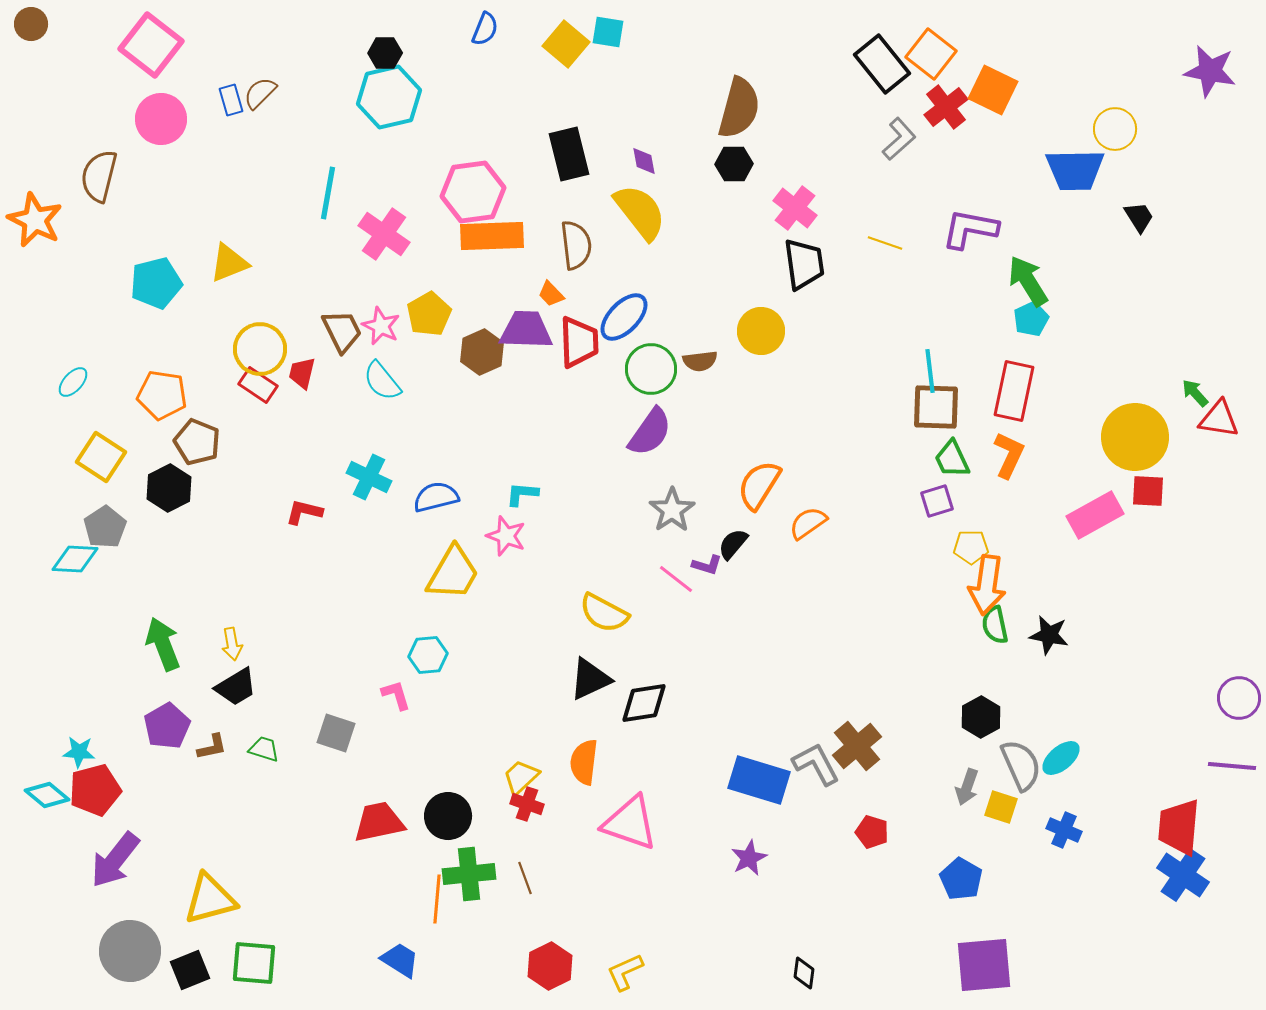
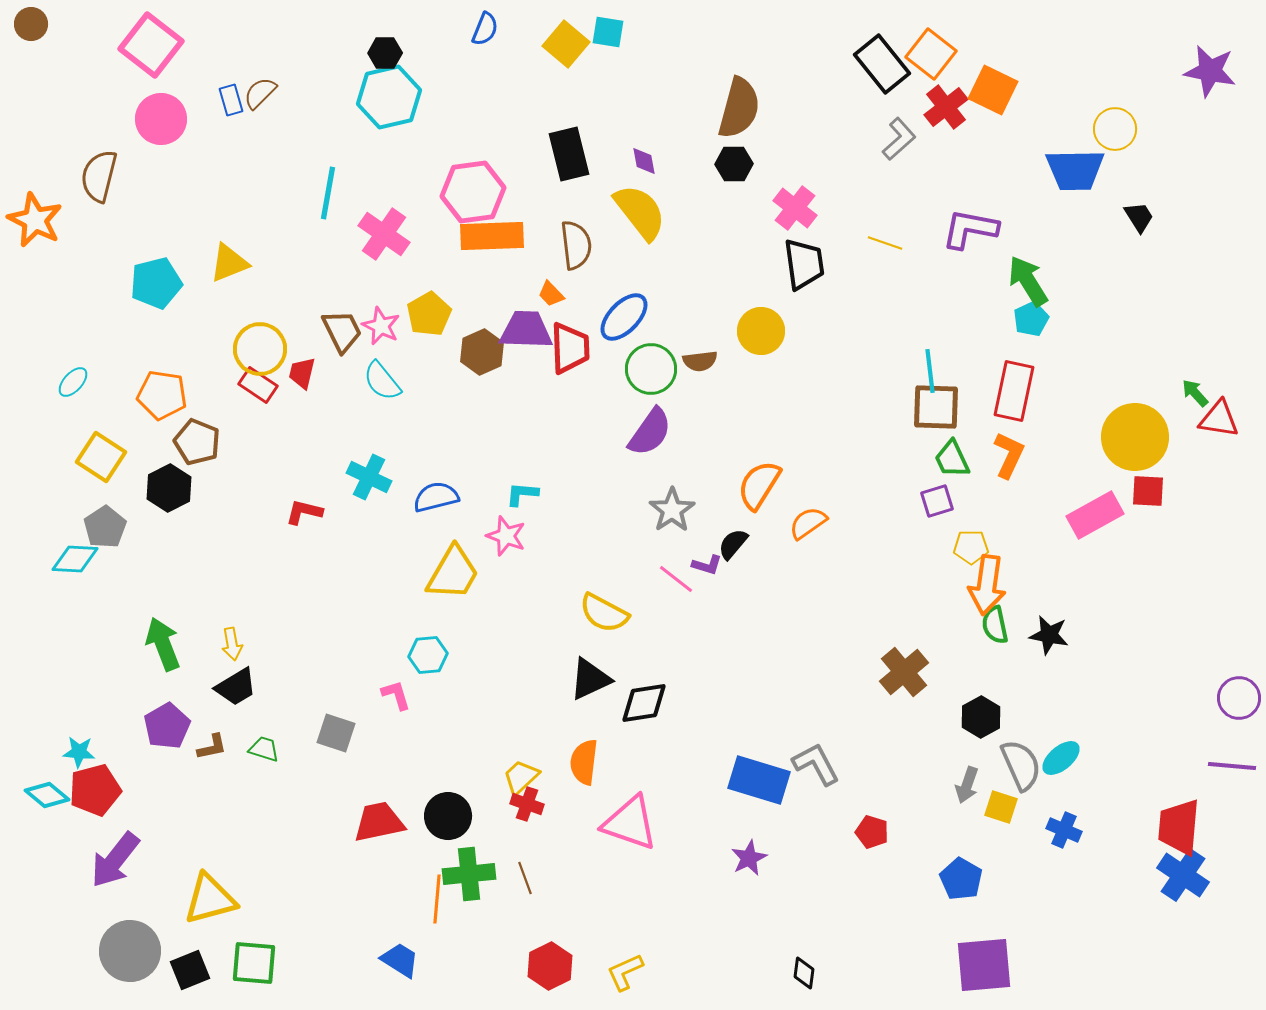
red trapezoid at (579, 342): moved 9 px left, 6 px down
brown cross at (857, 746): moved 47 px right, 74 px up
gray arrow at (967, 787): moved 2 px up
